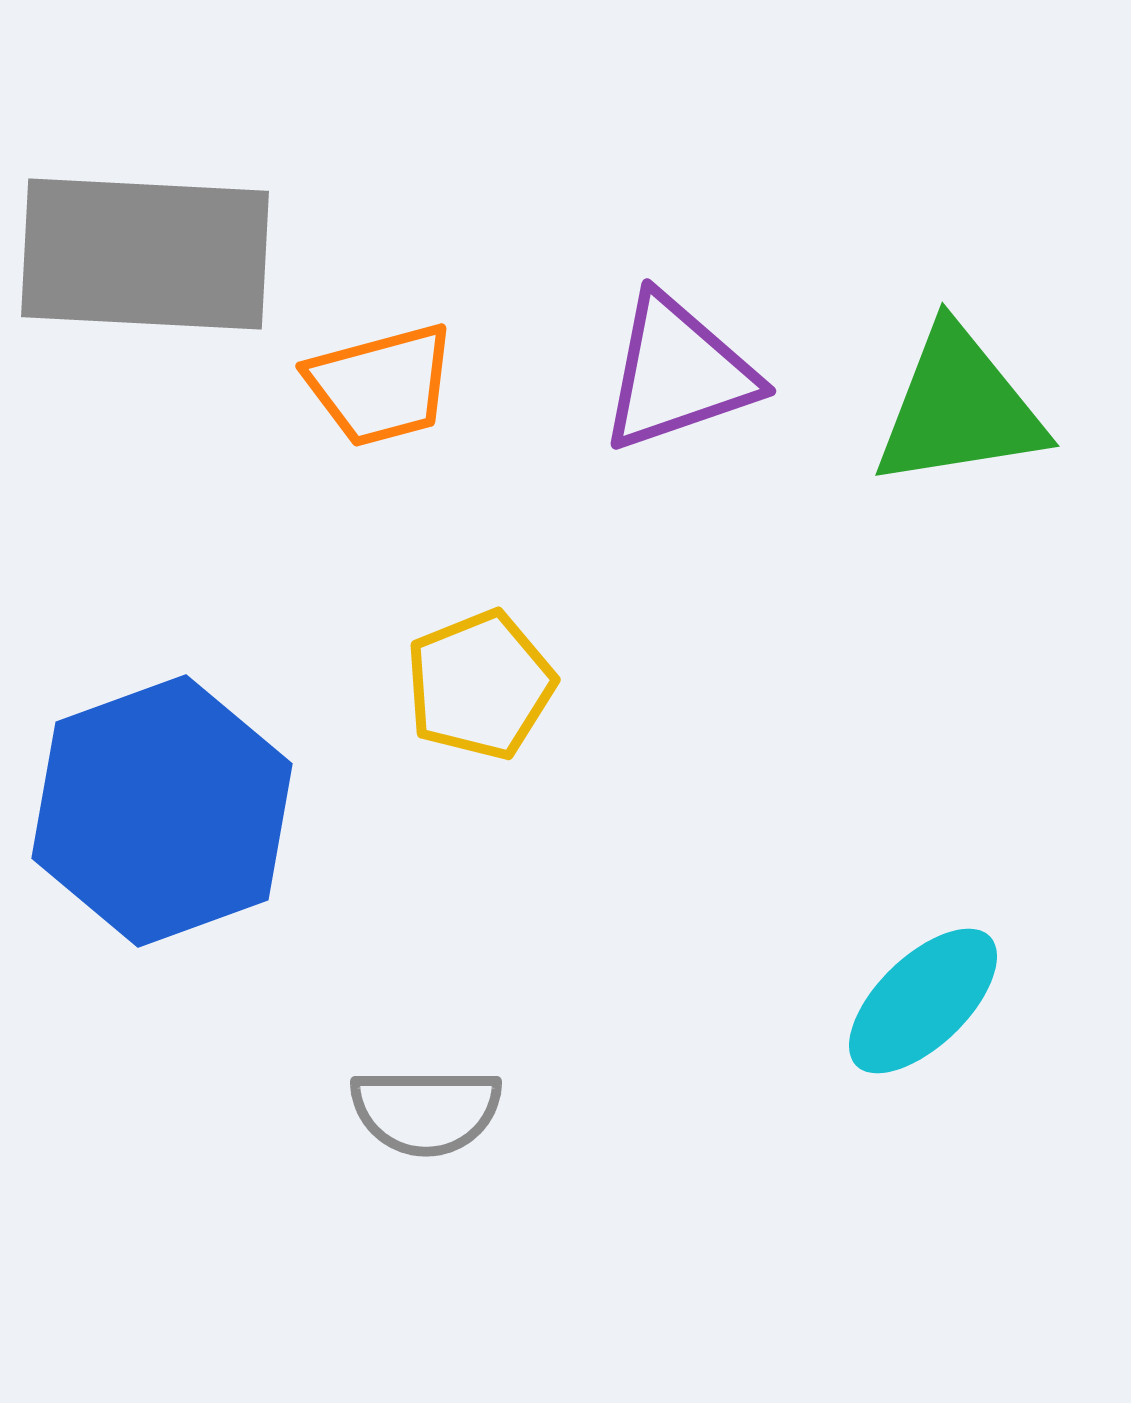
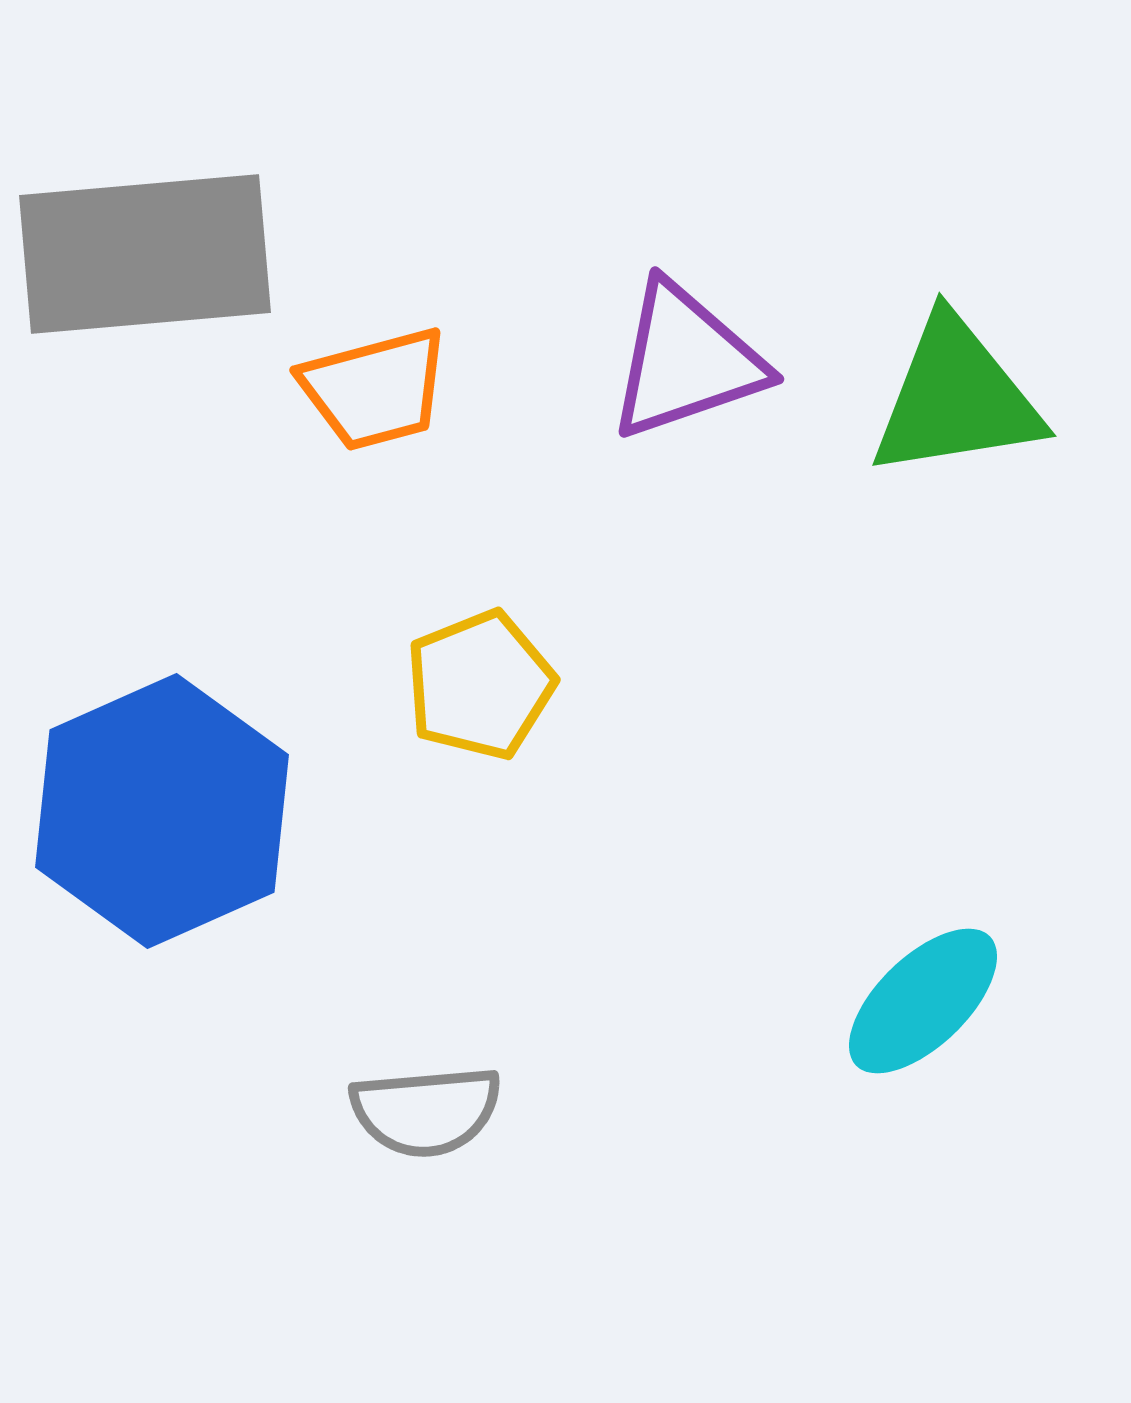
gray rectangle: rotated 8 degrees counterclockwise
purple triangle: moved 8 px right, 12 px up
orange trapezoid: moved 6 px left, 4 px down
green triangle: moved 3 px left, 10 px up
blue hexagon: rotated 4 degrees counterclockwise
gray semicircle: rotated 5 degrees counterclockwise
